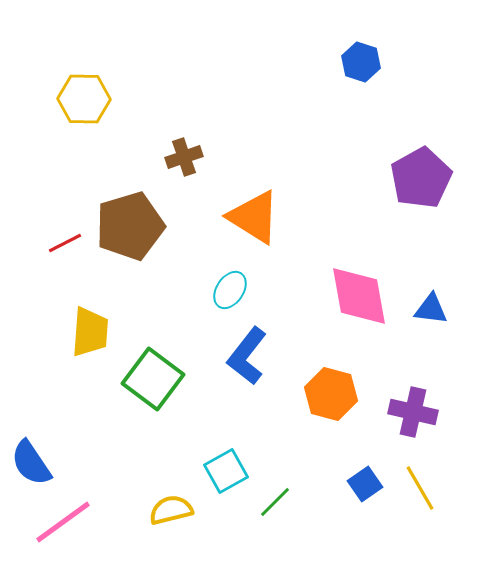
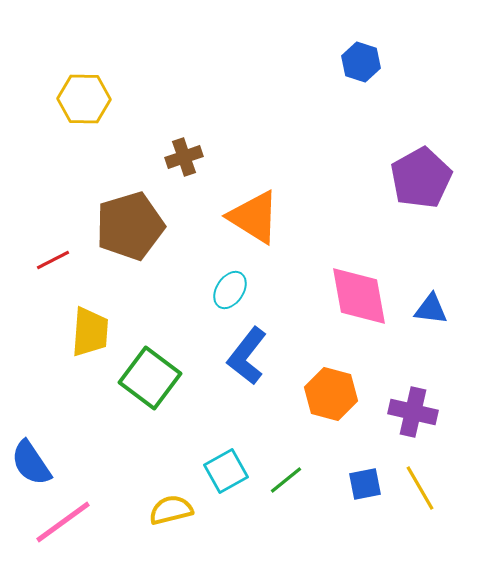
red line: moved 12 px left, 17 px down
green square: moved 3 px left, 1 px up
blue square: rotated 24 degrees clockwise
green line: moved 11 px right, 22 px up; rotated 6 degrees clockwise
